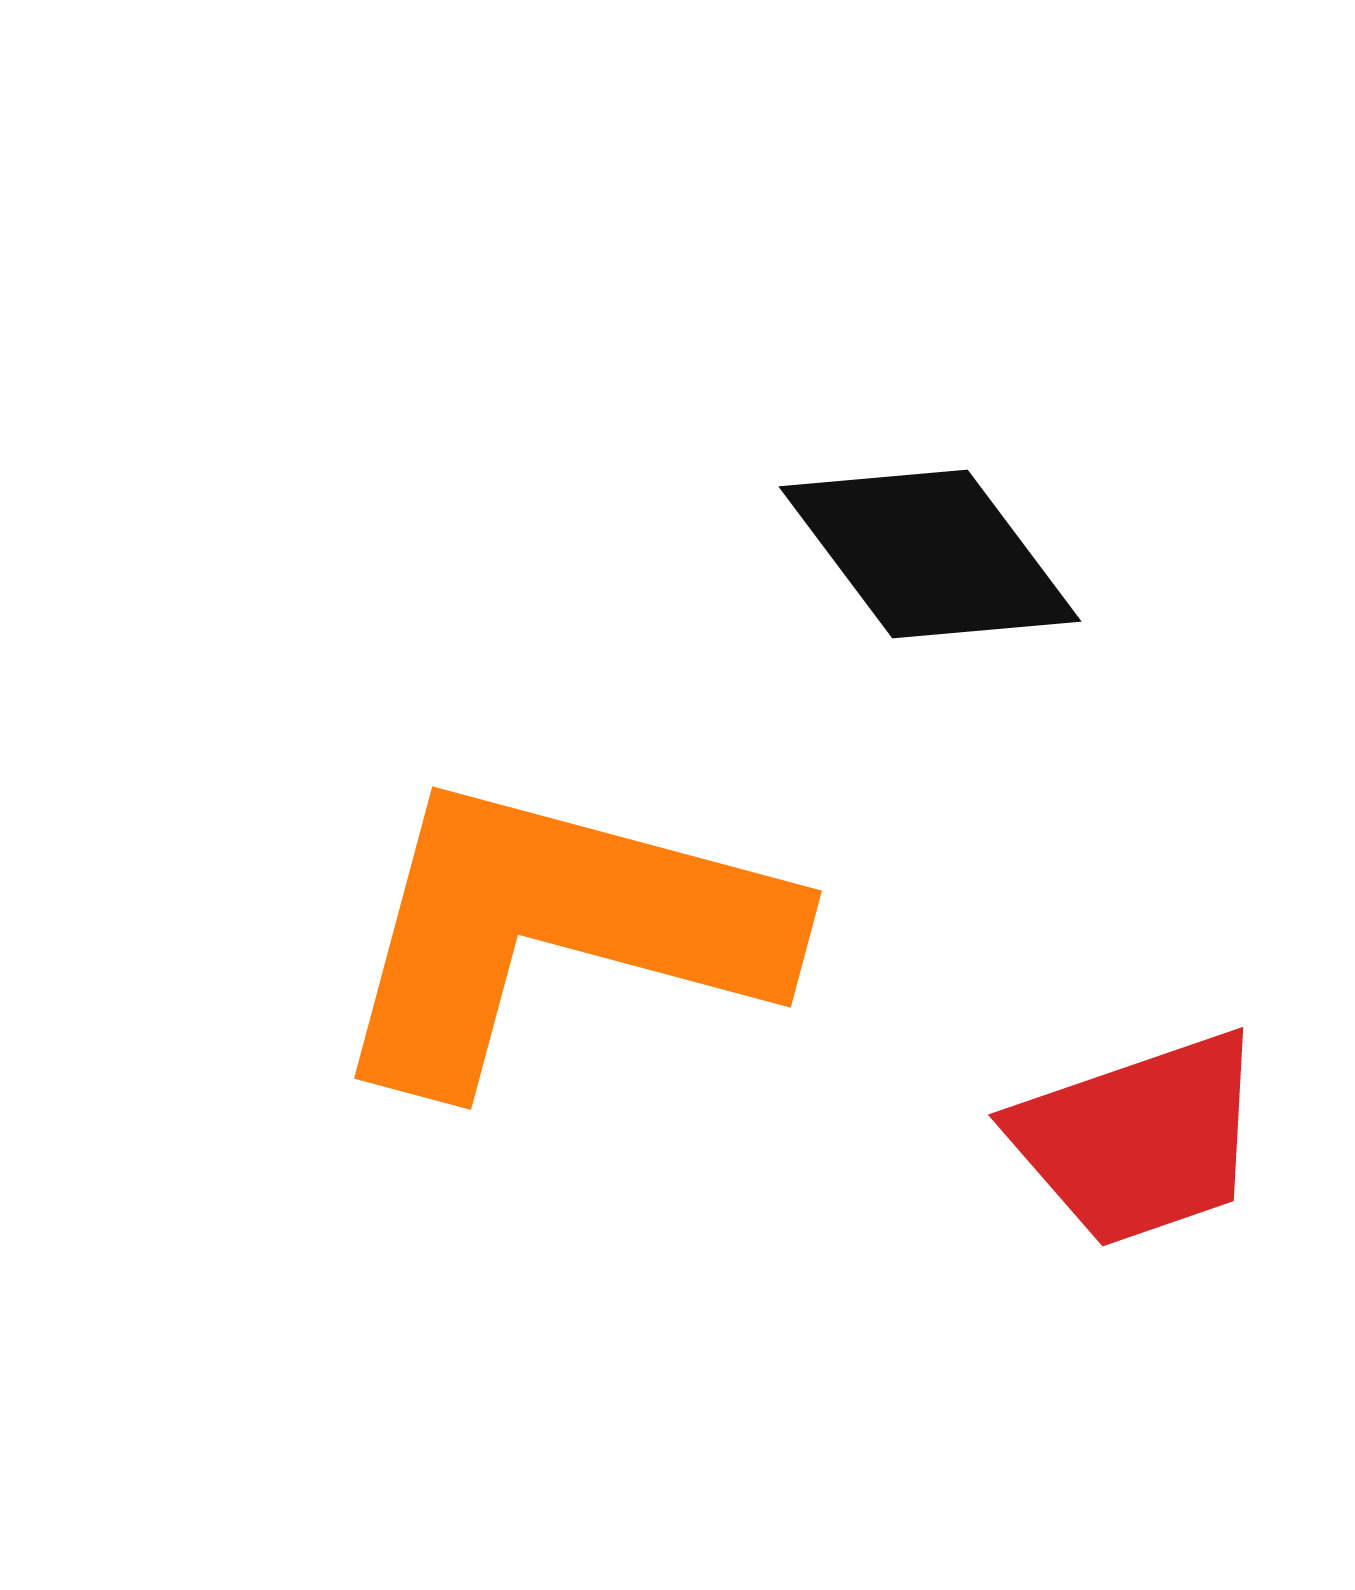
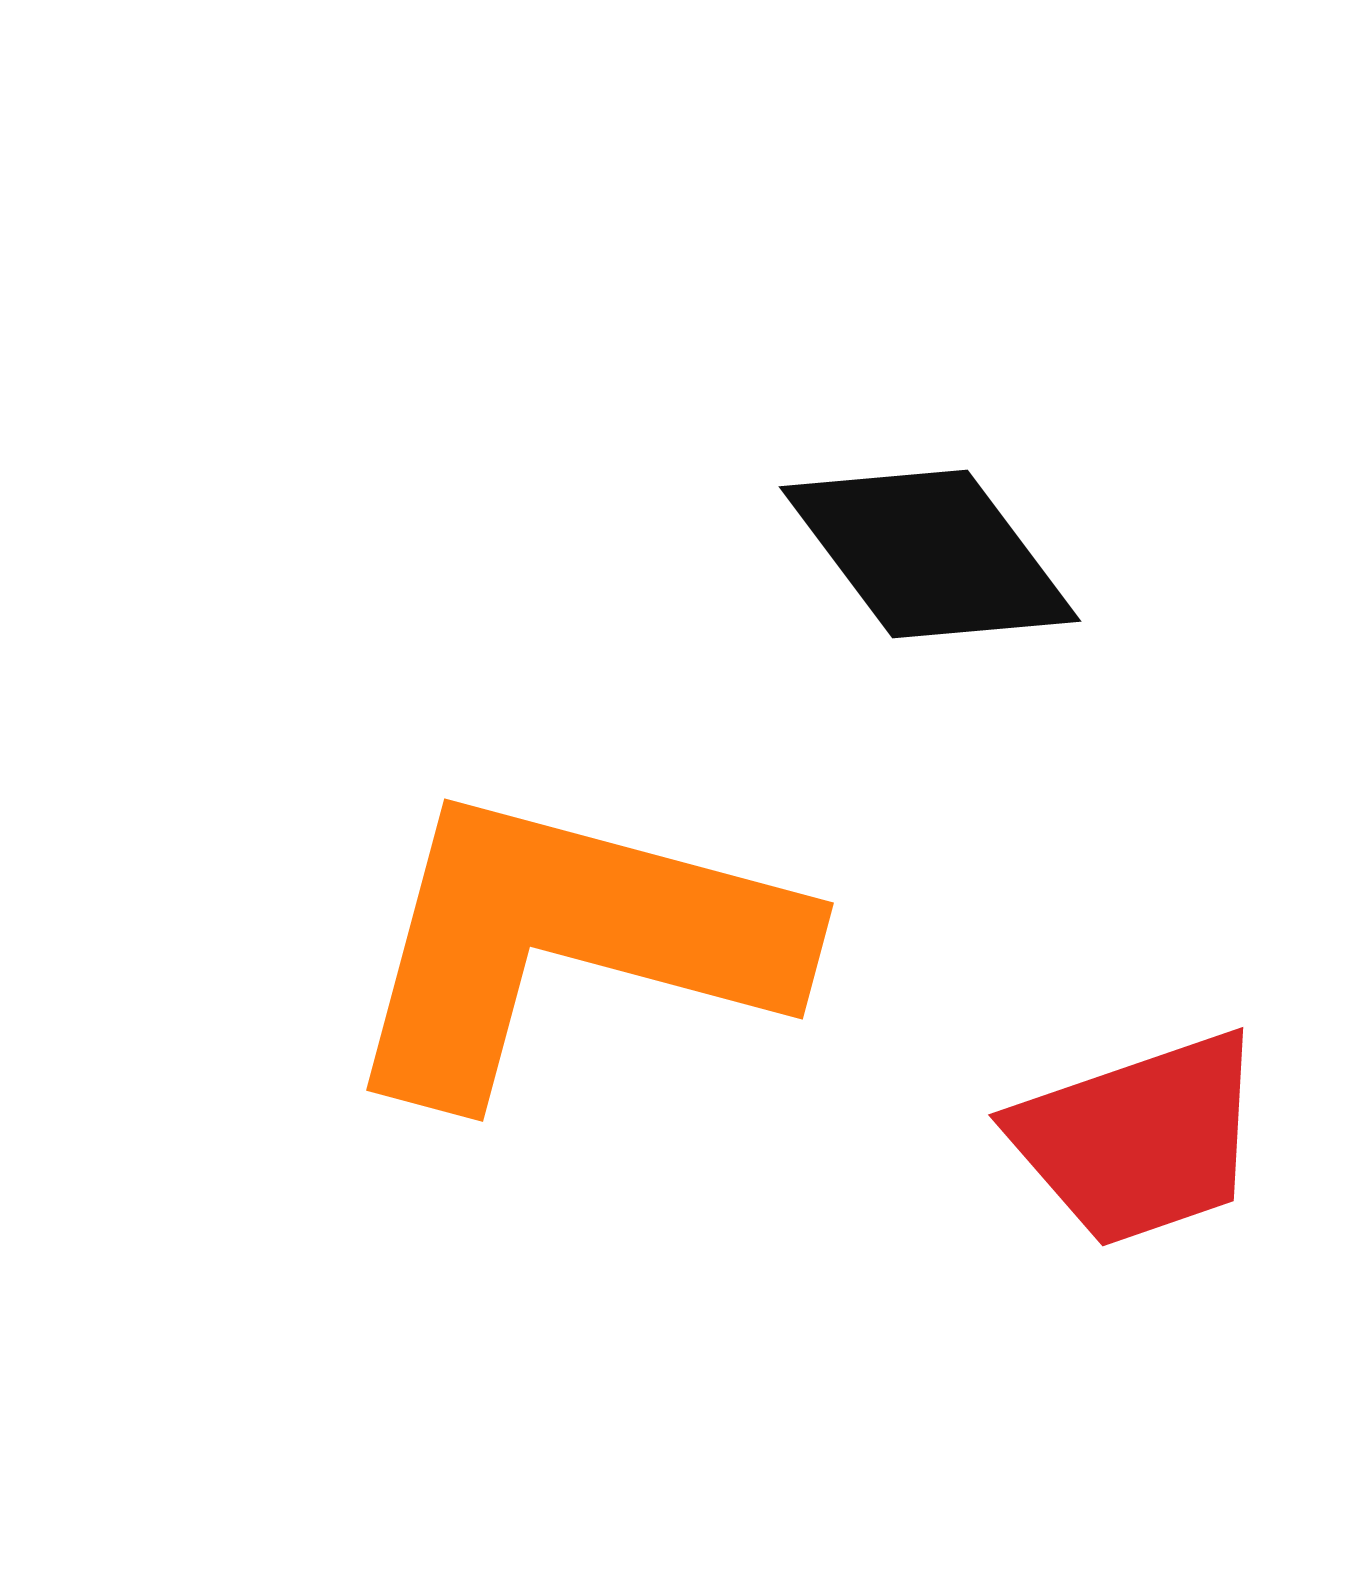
orange L-shape: moved 12 px right, 12 px down
